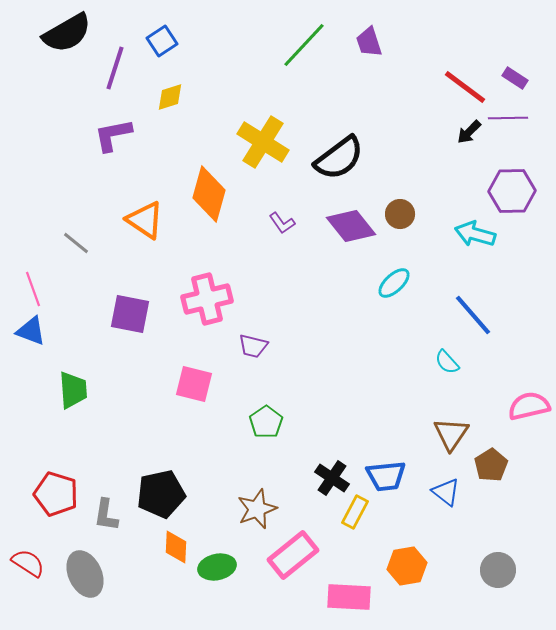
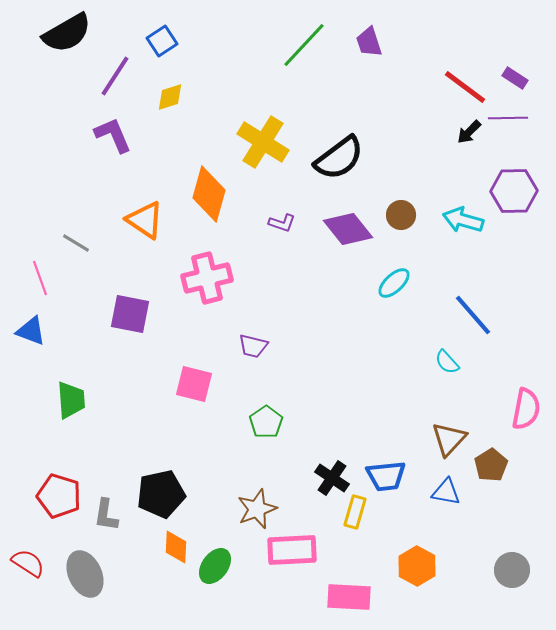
purple line at (115, 68): moved 8 px down; rotated 15 degrees clockwise
purple L-shape at (113, 135): rotated 78 degrees clockwise
purple hexagon at (512, 191): moved 2 px right
brown circle at (400, 214): moved 1 px right, 1 px down
purple L-shape at (282, 223): rotated 36 degrees counterclockwise
purple diamond at (351, 226): moved 3 px left, 3 px down
cyan arrow at (475, 234): moved 12 px left, 14 px up
gray line at (76, 243): rotated 8 degrees counterclockwise
pink line at (33, 289): moved 7 px right, 11 px up
pink cross at (207, 299): moved 21 px up
green trapezoid at (73, 390): moved 2 px left, 10 px down
pink semicircle at (529, 406): moved 3 px left, 3 px down; rotated 114 degrees clockwise
brown triangle at (451, 434): moved 2 px left, 5 px down; rotated 9 degrees clockwise
blue triangle at (446, 492): rotated 28 degrees counterclockwise
red pentagon at (56, 494): moved 3 px right, 2 px down
yellow rectangle at (355, 512): rotated 12 degrees counterclockwise
pink rectangle at (293, 555): moved 1 px left, 5 px up; rotated 36 degrees clockwise
orange hexagon at (407, 566): moved 10 px right; rotated 21 degrees counterclockwise
green ellipse at (217, 567): moved 2 px left, 1 px up; rotated 42 degrees counterclockwise
gray circle at (498, 570): moved 14 px right
